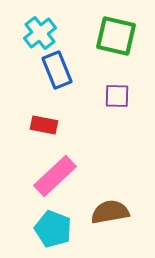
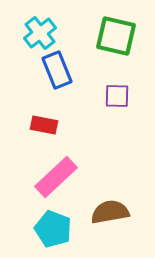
pink rectangle: moved 1 px right, 1 px down
